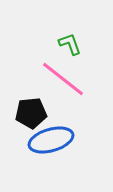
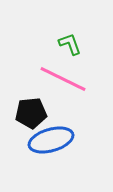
pink line: rotated 12 degrees counterclockwise
